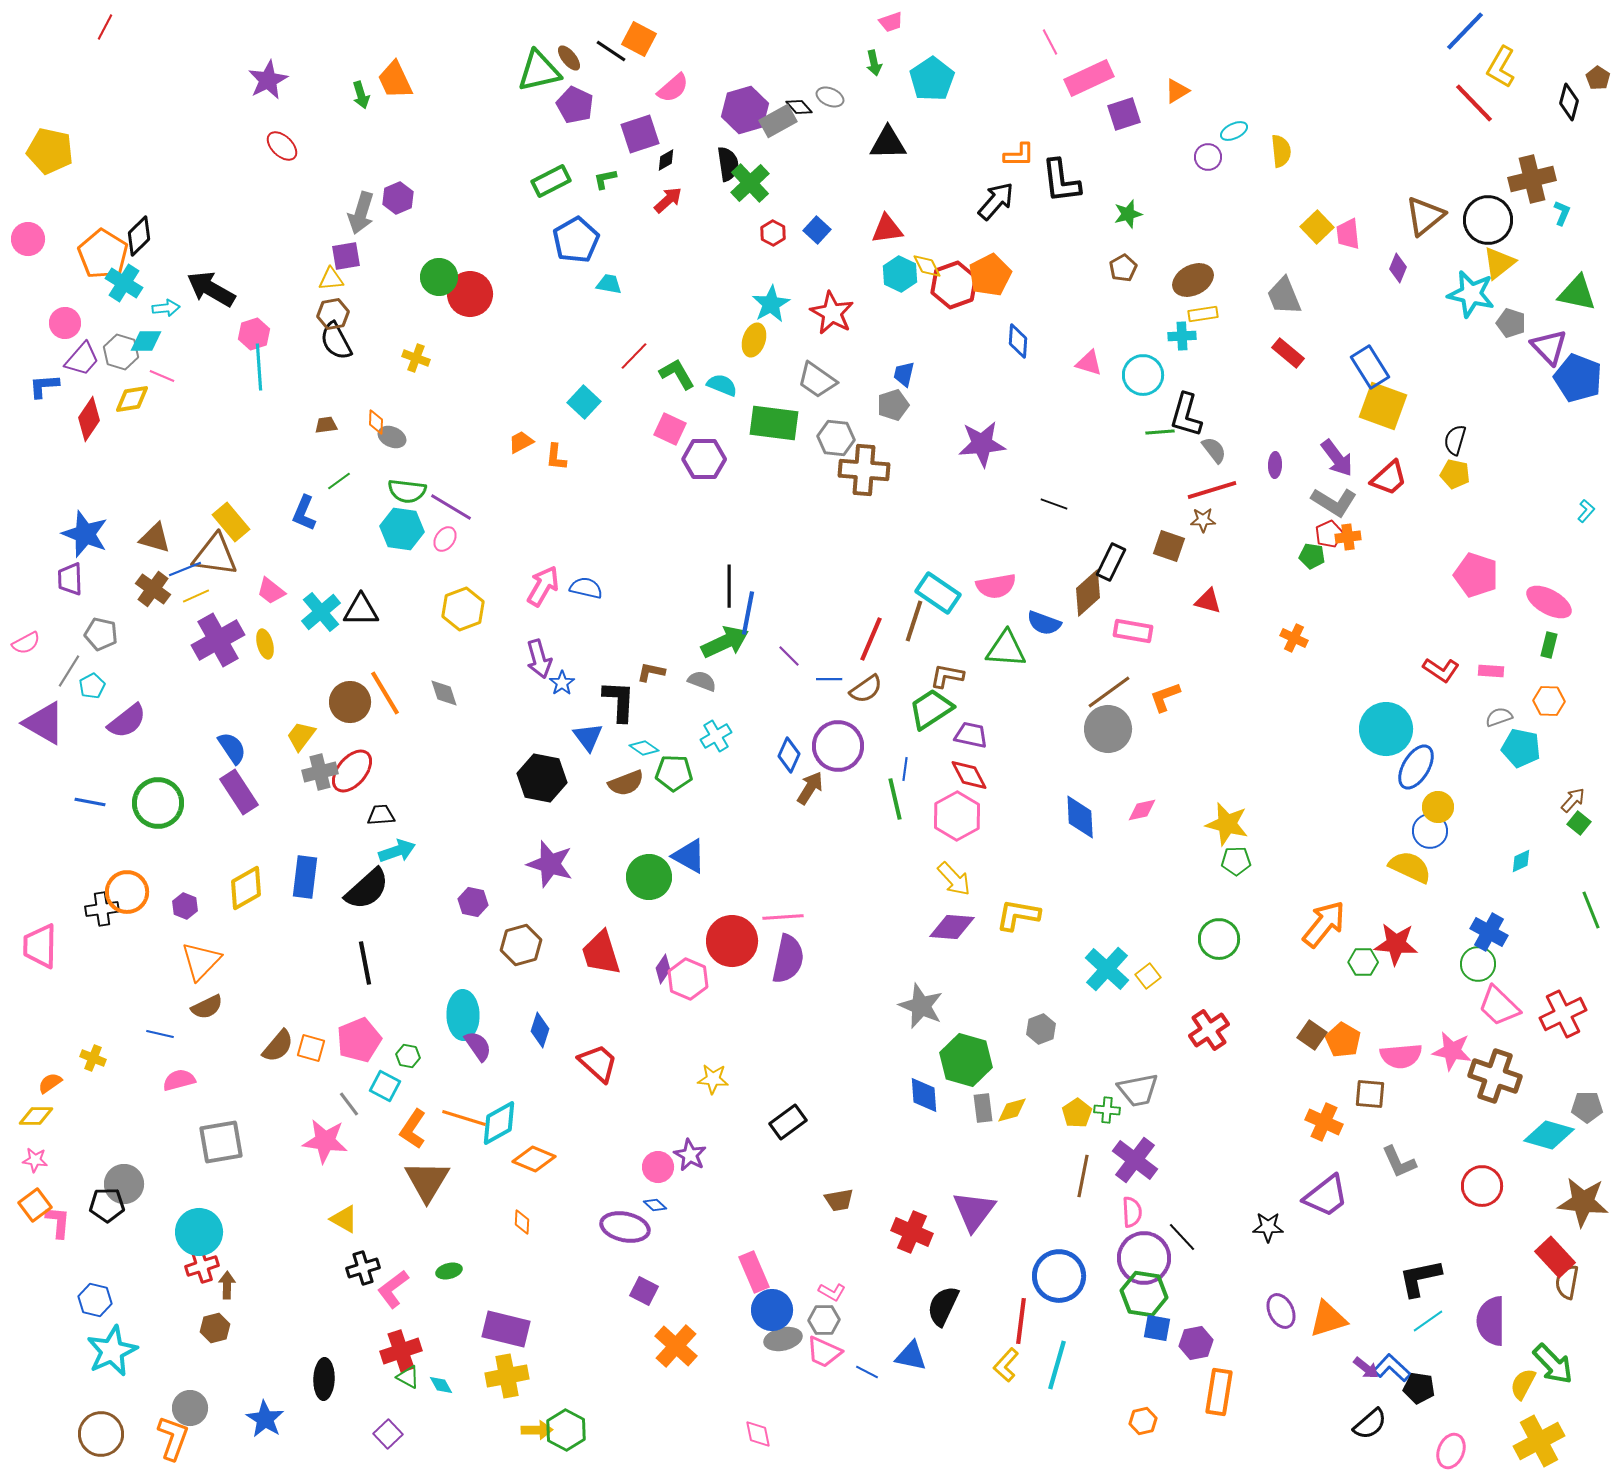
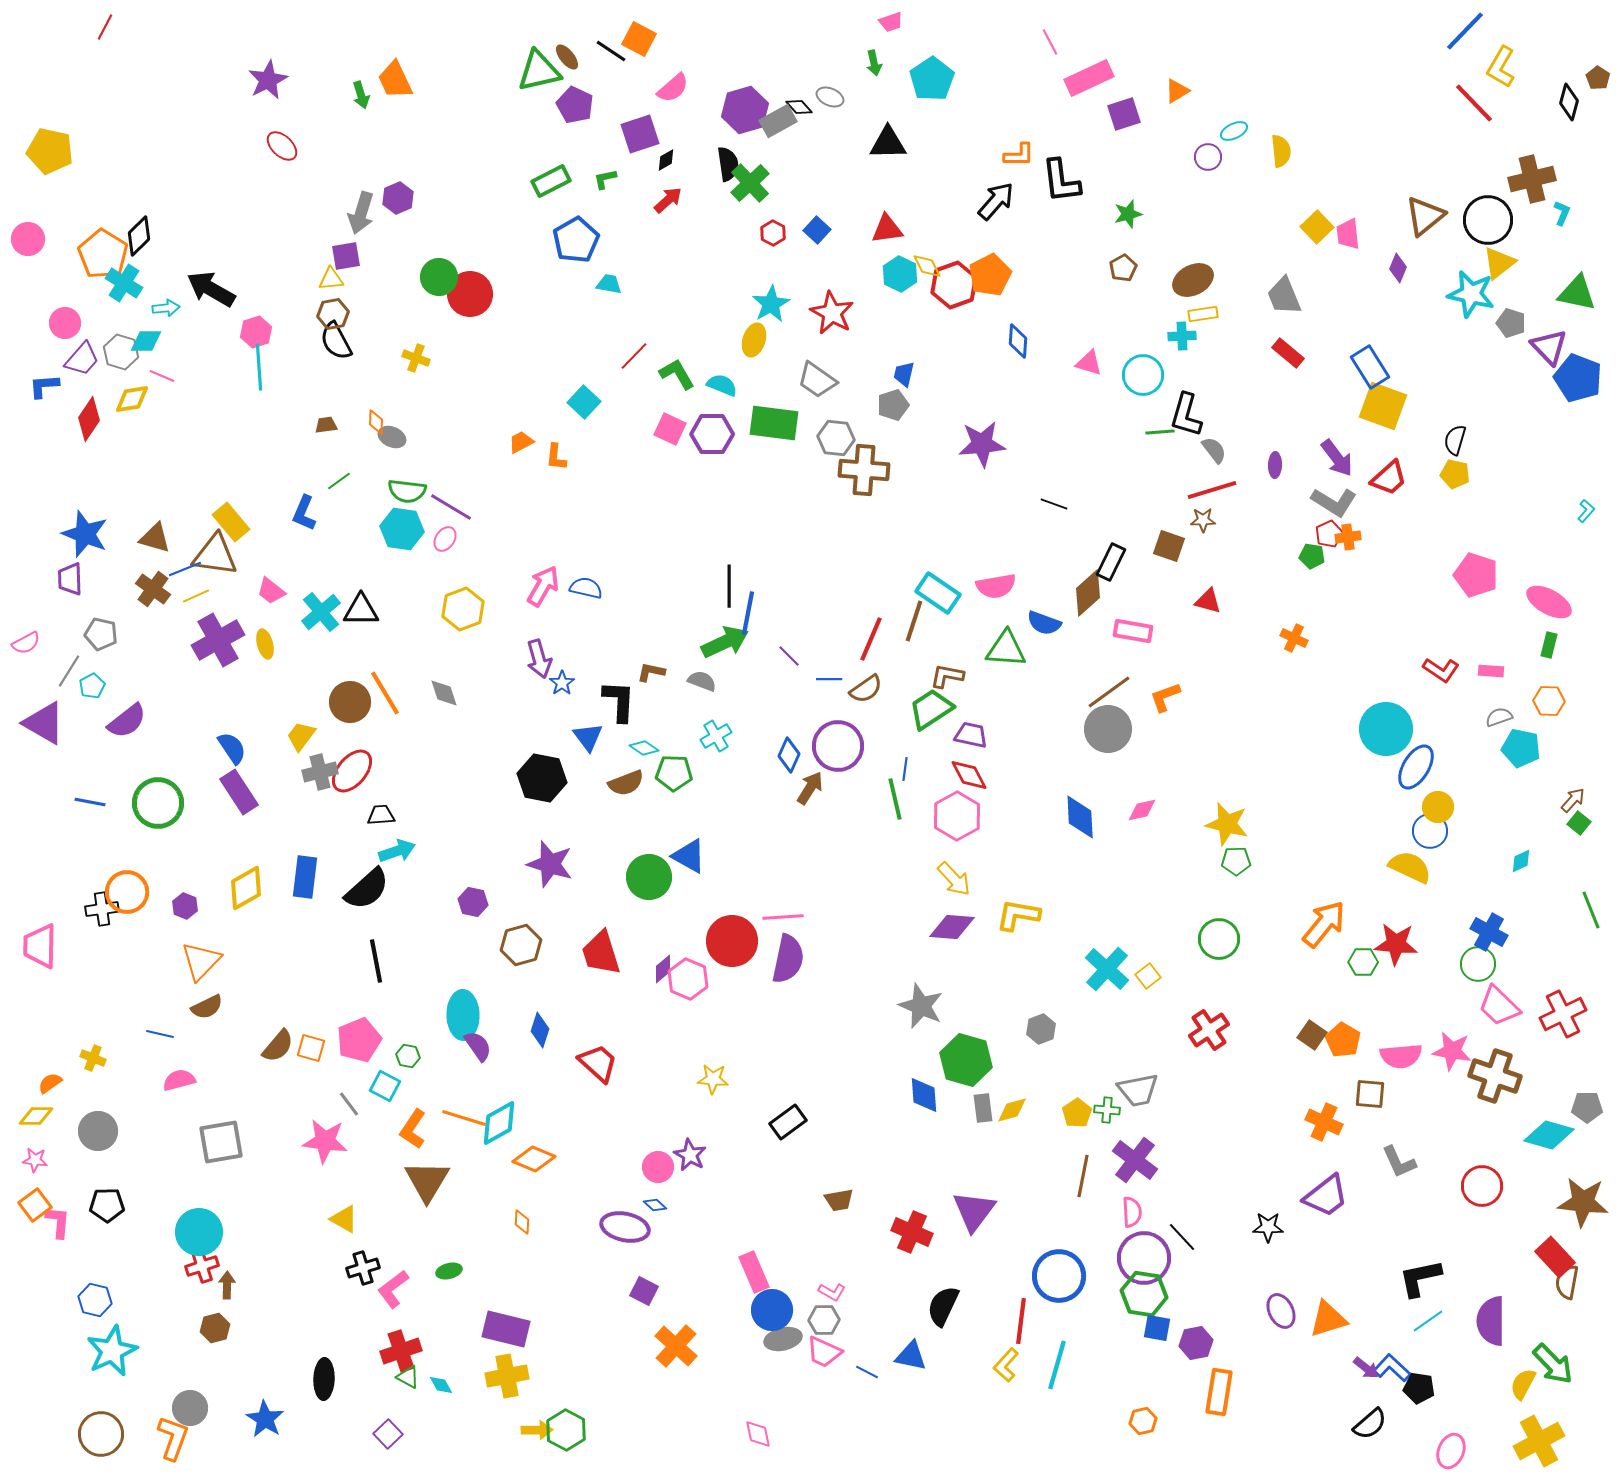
brown ellipse at (569, 58): moved 2 px left, 1 px up
pink hexagon at (254, 334): moved 2 px right, 2 px up
purple hexagon at (704, 459): moved 8 px right, 25 px up
black line at (365, 963): moved 11 px right, 2 px up
purple diamond at (663, 969): rotated 16 degrees clockwise
gray circle at (124, 1184): moved 26 px left, 53 px up
